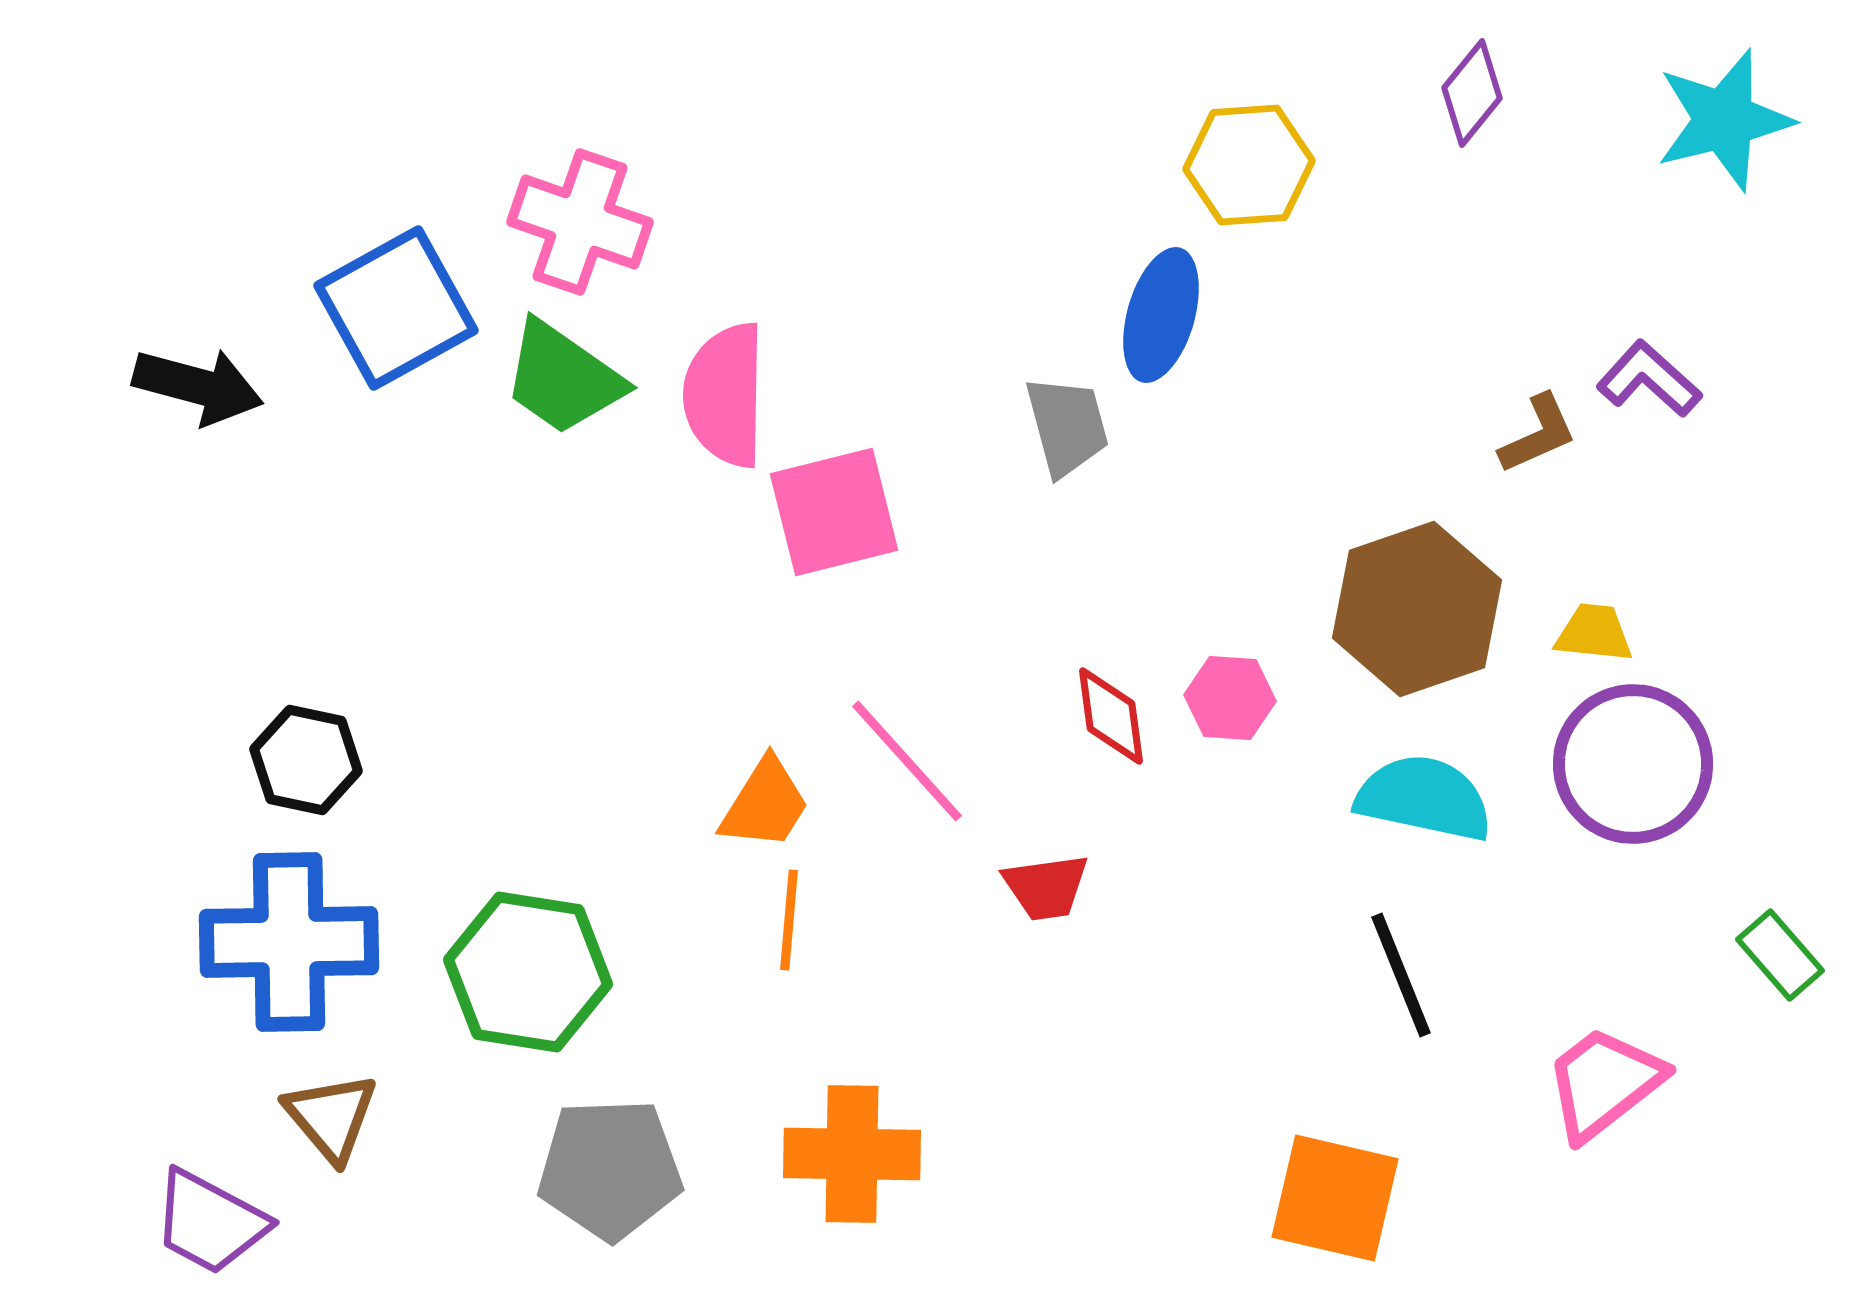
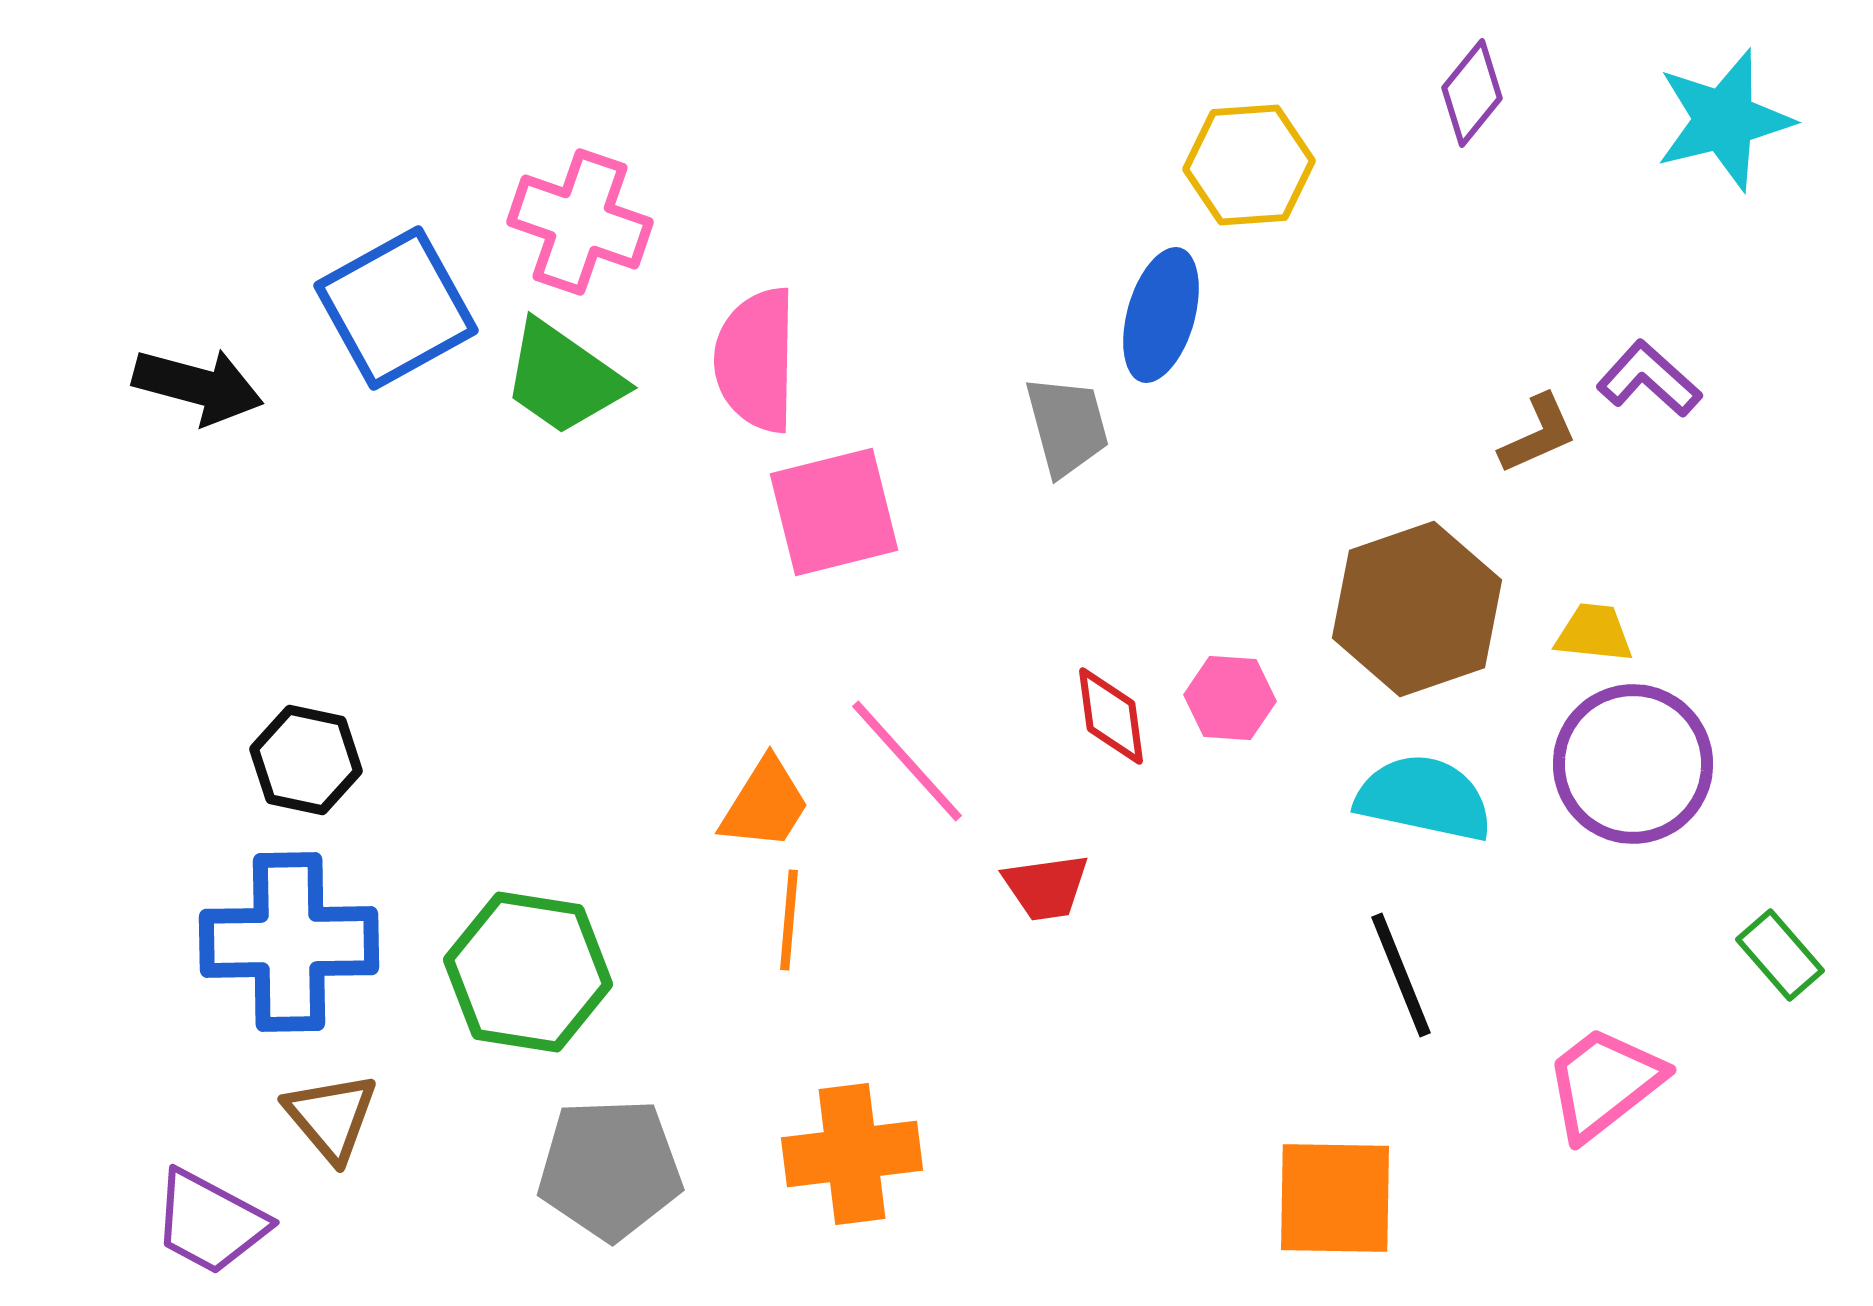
pink semicircle: moved 31 px right, 35 px up
orange cross: rotated 8 degrees counterclockwise
orange square: rotated 12 degrees counterclockwise
